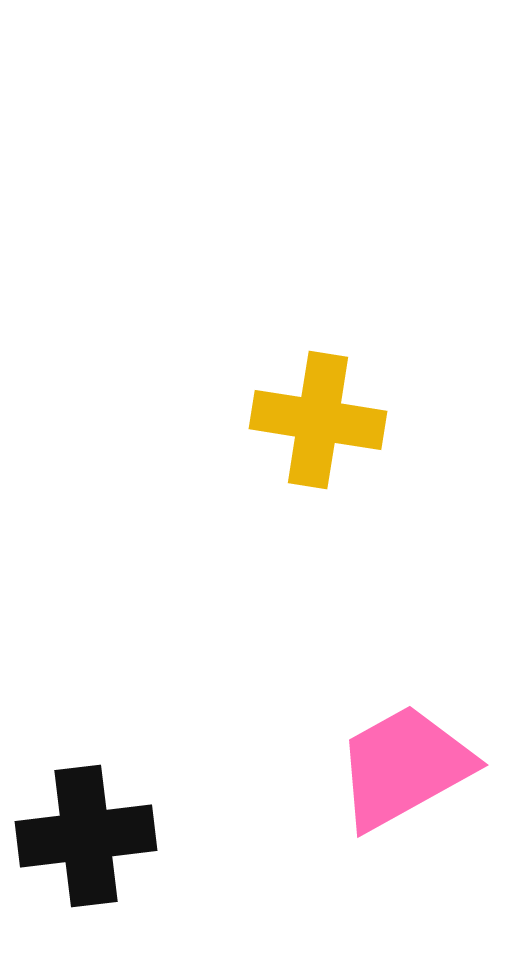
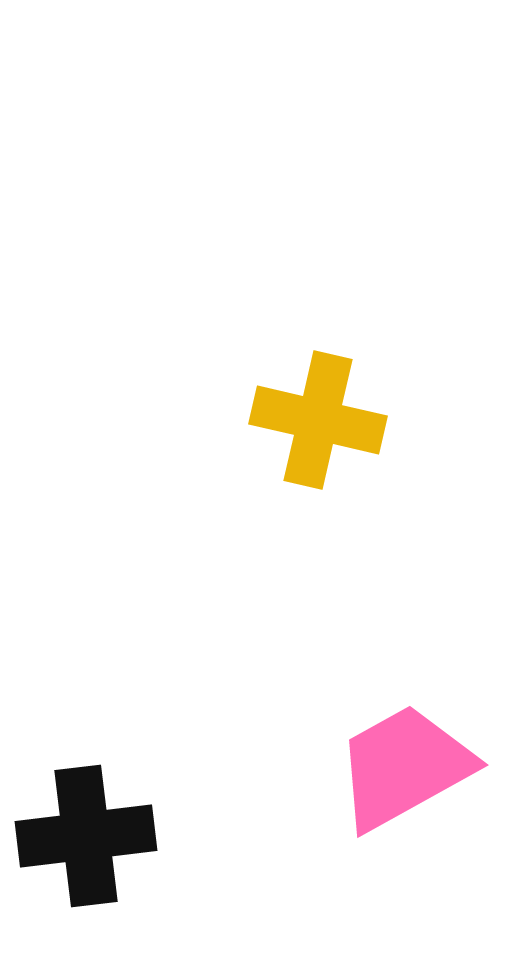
yellow cross: rotated 4 degrees clockwise
